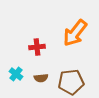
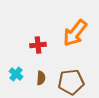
red cross: moved 1 px right, 2 px up
brown semicircle: rotated 80 degrees counterclockwise
